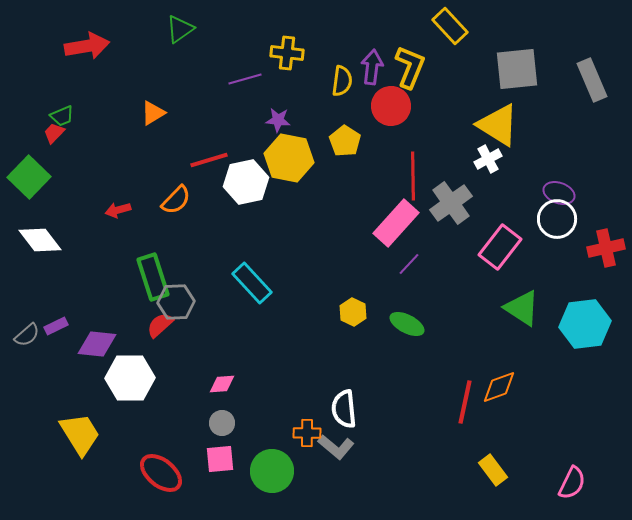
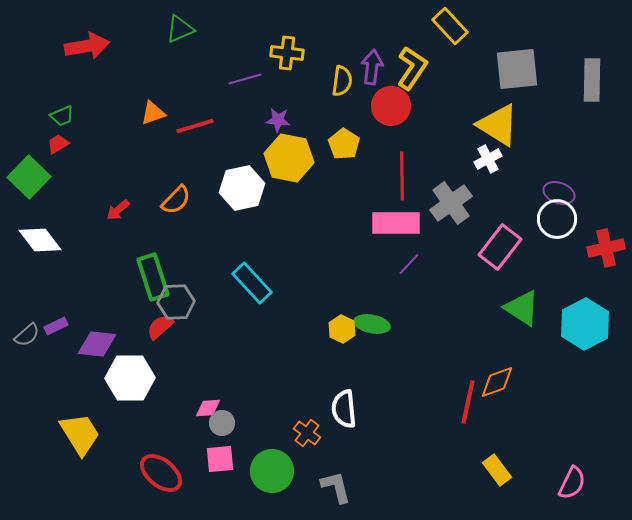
green triangle at (180, 29): rotated 12 degrees clockwise
yellow L-shape at (410, 67): moved 2 px right, 1 px down; rotated 12 degrees clockwise
gray rectangle at (592, 80): rotated 24 degrees clockwise
orange triangle at (153, 113): rotated 12 degrees clockwise
red trapezoid at (54, 133): moved 4 px right, 11 px down; rotated 15 degrees clockwise
yellow pentagon at (345, 141): moved 1 px left, 3 px down
red line at (209, 160): moved 14 px left, 34 px up
red line at (413, 176): moved 11 px left
white hexagon at (246, 182): moved 4 px left, 6 px down
red arrow at (118, 210): rotated 25 degrees counterclockwise
pink rectangle at (396, 223): rotated 48 degrees clockwise
yellow hexagon at (353, 312): moved 11 px left, 17 px down
green ellipse at (407, 324): moved 35 px left; rotated 16 degrees counterclockwise
cyan hexagon at (585, 324): rotated 21 degrees counterclockwise
red semicircle at (160, 325): moved 2 px down
pink diamond at (222, 384): moved 14 px left, 24 px down
orange diamond at (499, 387): moved 2 px left, 5 px up
red line at (465, 402): moved 3 px right
orange cross at (307, 433): rotated 36 degrees clockwise
gray L-shape at (336, 447): moved 40 px down; rotated 144 degrees counterclockwise
yellow rectangle at (493, 470): moved 4 px right
